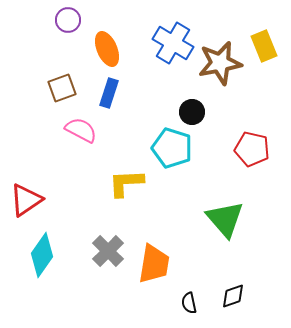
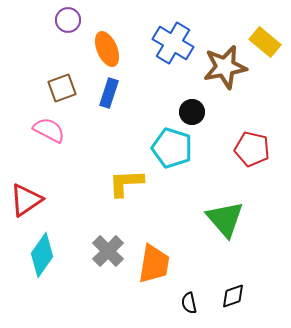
yellow rectangle: moved 1 px right, 4 px up; rotated 28 degrees counterclockwise
brown star: moved 5 px right, 4 px down
pink semicircle: moved 32 px left
